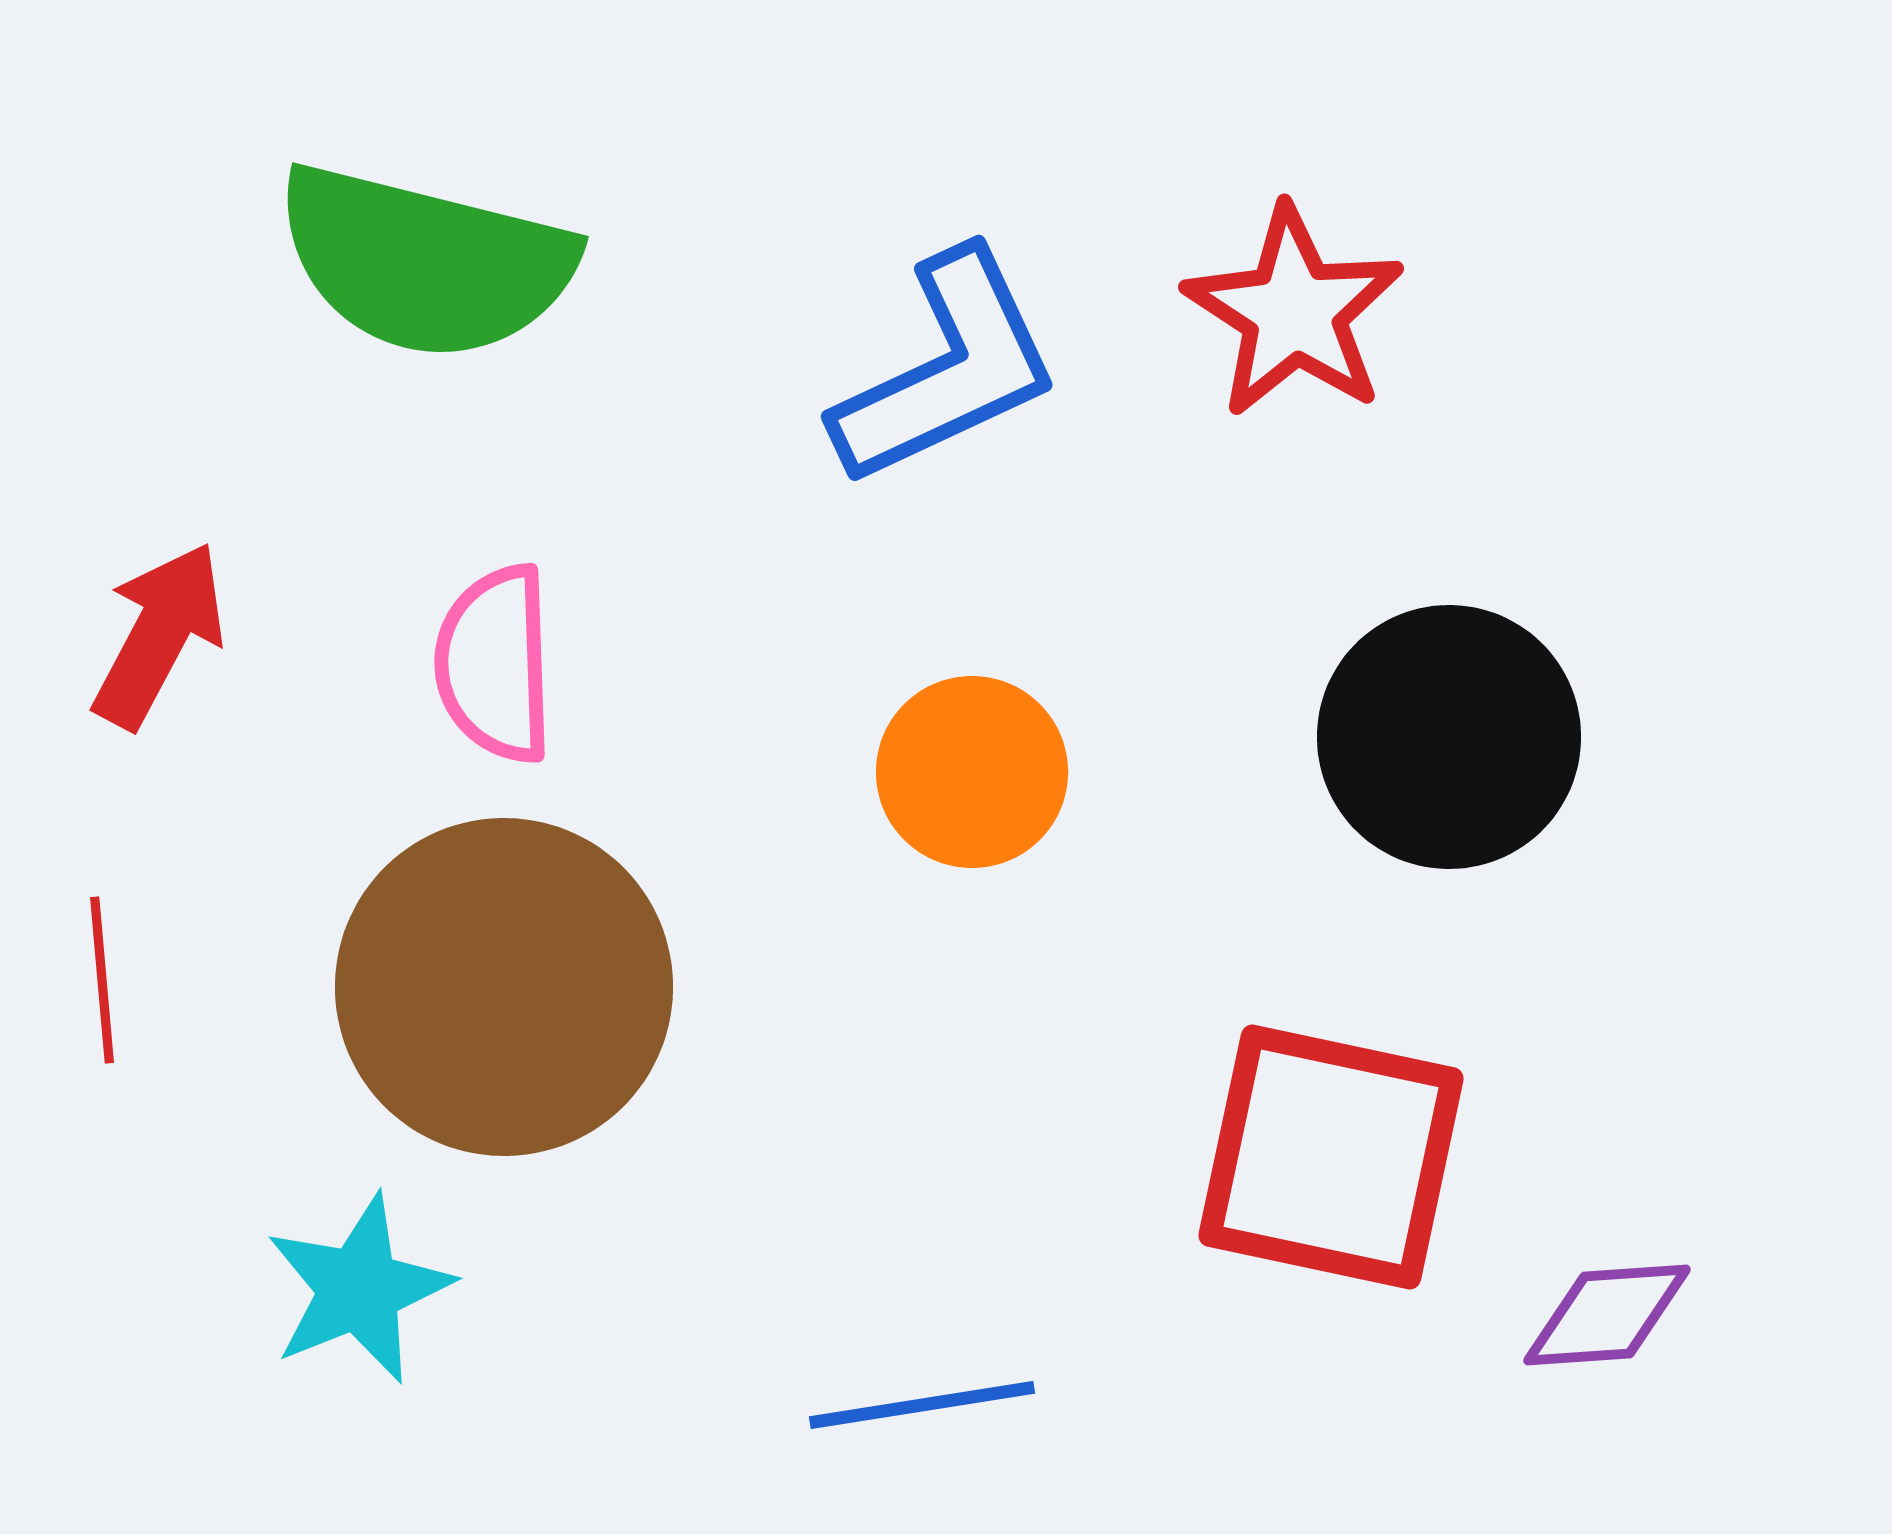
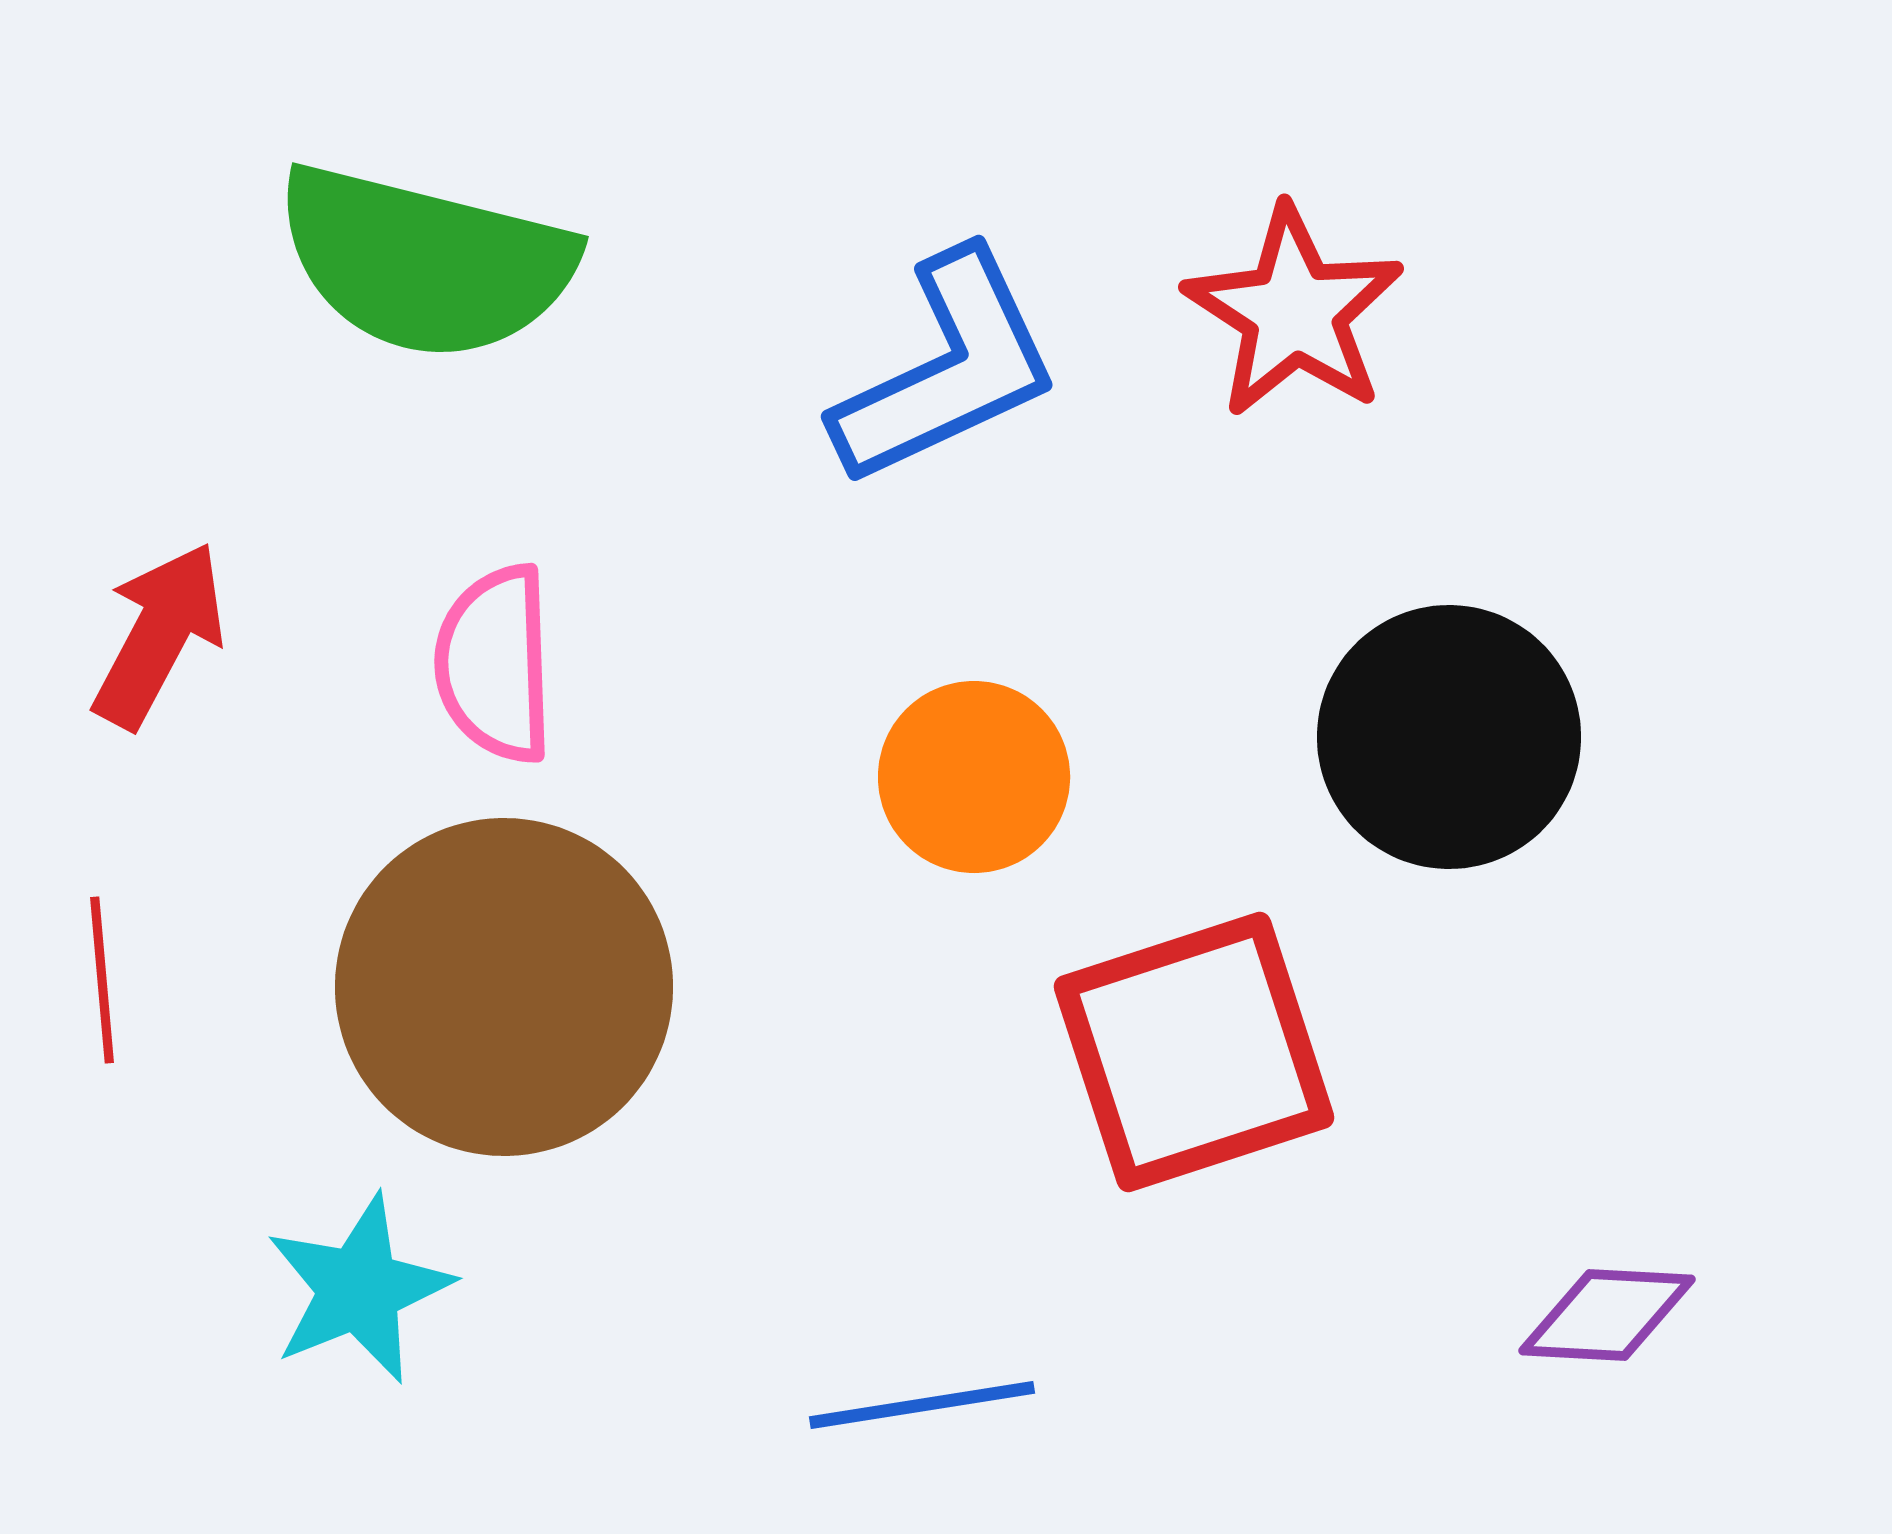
orange circle: moved 2 px right, 5 px down
red square: moved 137 px left, 105 px up; rotated 30 degrees counterclockwise
purple diamond: rotated 7 degrees clockwise
